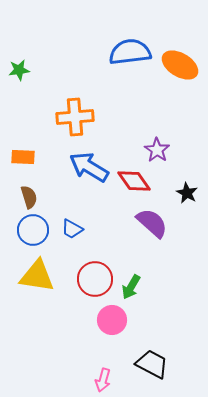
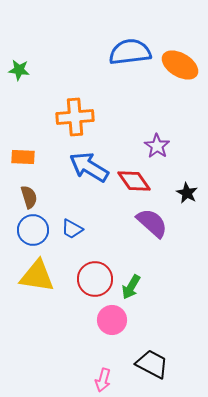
green star: rotated 15 degrees clockwise
purple star: moved 4 px up
